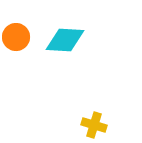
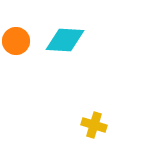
orange circle: moved 4 px down
